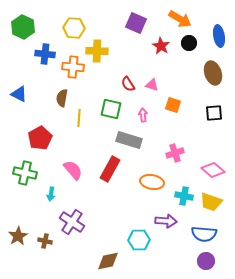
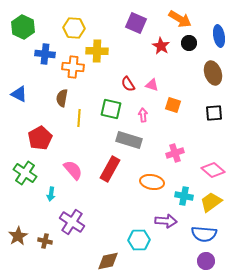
green cross: rotated 20 degrees clockwise
yellow trapezoid: rotated 125 degrees clockwise
